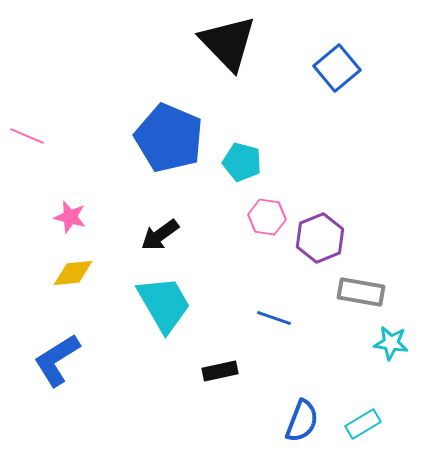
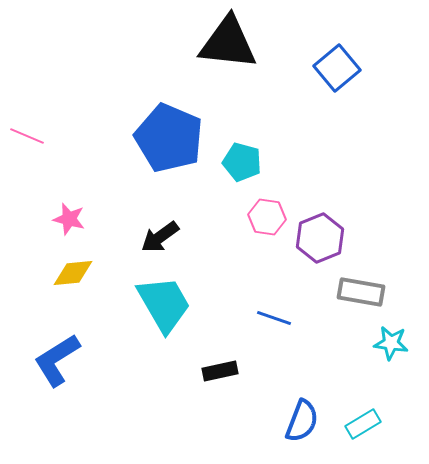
black triangle: rotated 40 degrees counterclockwise
pink star: moved 1 px left, 2 px down
black arrow: moved 2 px down
